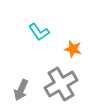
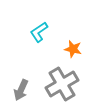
cyan L-shape: rotated 90 degrees clockwise
gray cross: moved 1 px right
